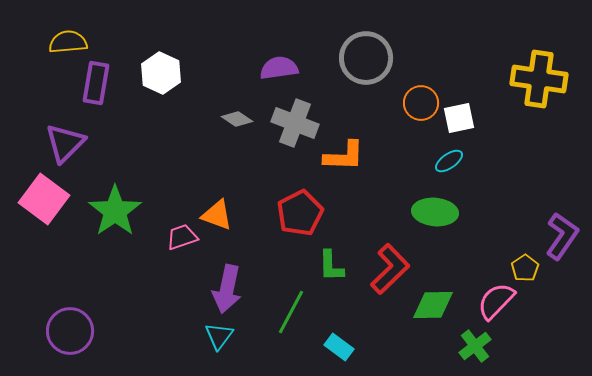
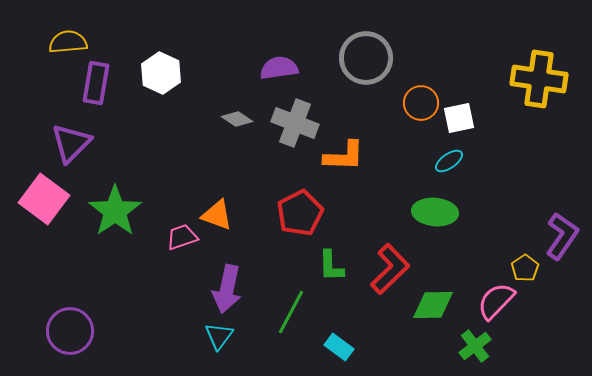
purple triangle: moved 6 px right
